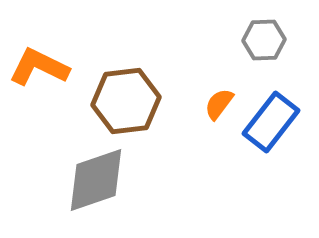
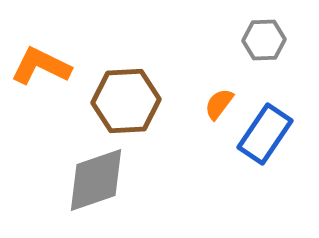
orange L-shape: moved 2 px right, 1 px up
brown hexagon: rotated 4 degrees clockwise
blue rectangle: moved 6 px left, 12 px down; rotated 4 degrees counterclockwise
